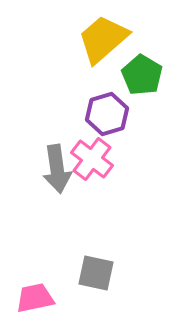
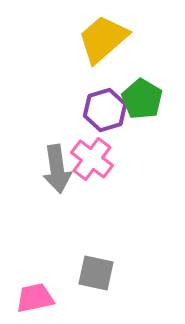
green pentagon: moved 24 px down
purple hexagon: moved 2 px left, 4 px up
